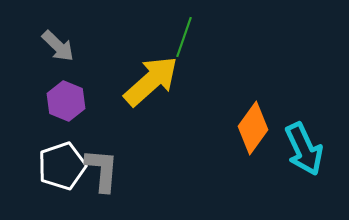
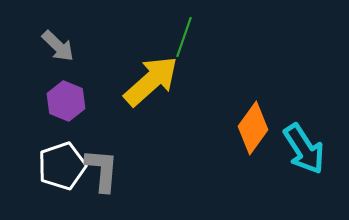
cyan arrow: rotated 8 degrees counterclockwise
